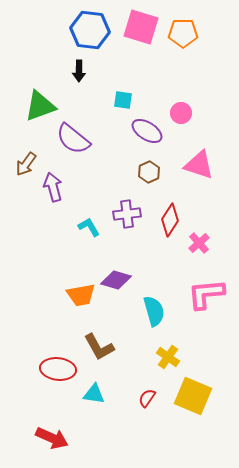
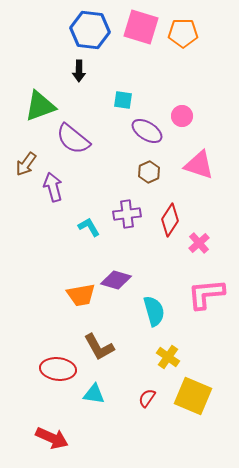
pink circle: moved 1 px right, 3 px down
